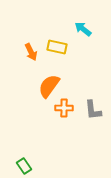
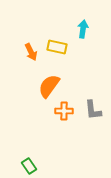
cyan arrow: rotated 60 degrees clockwise
orange cross: moved 3 px down
green rectangle: moved 5 px right
